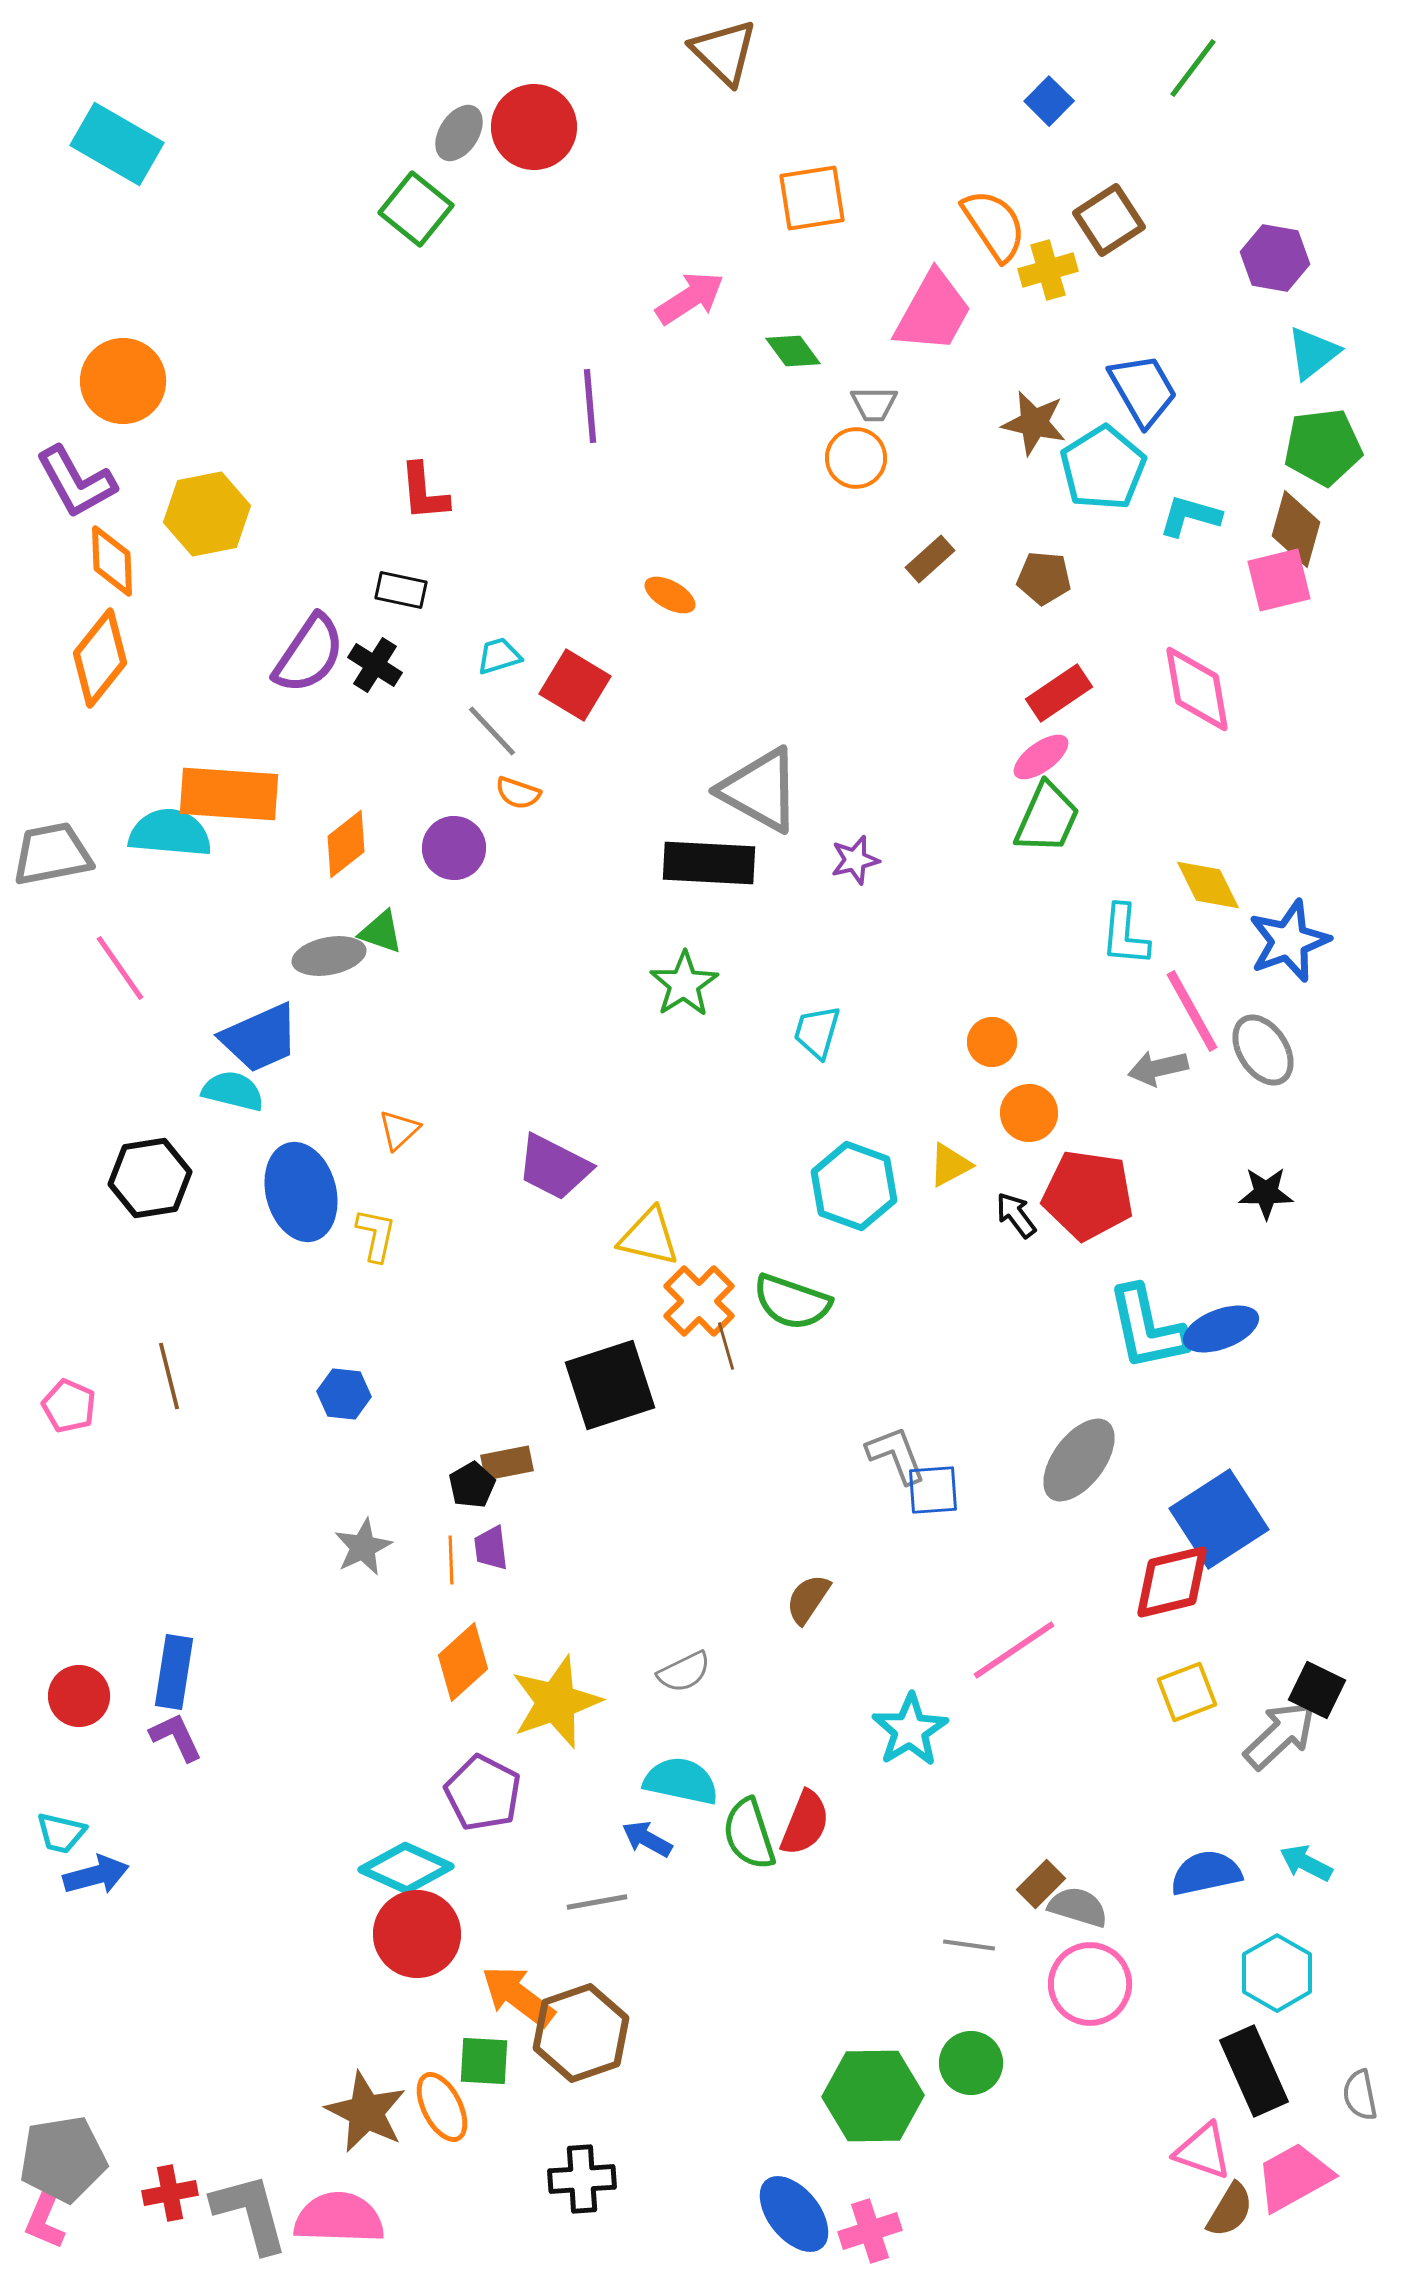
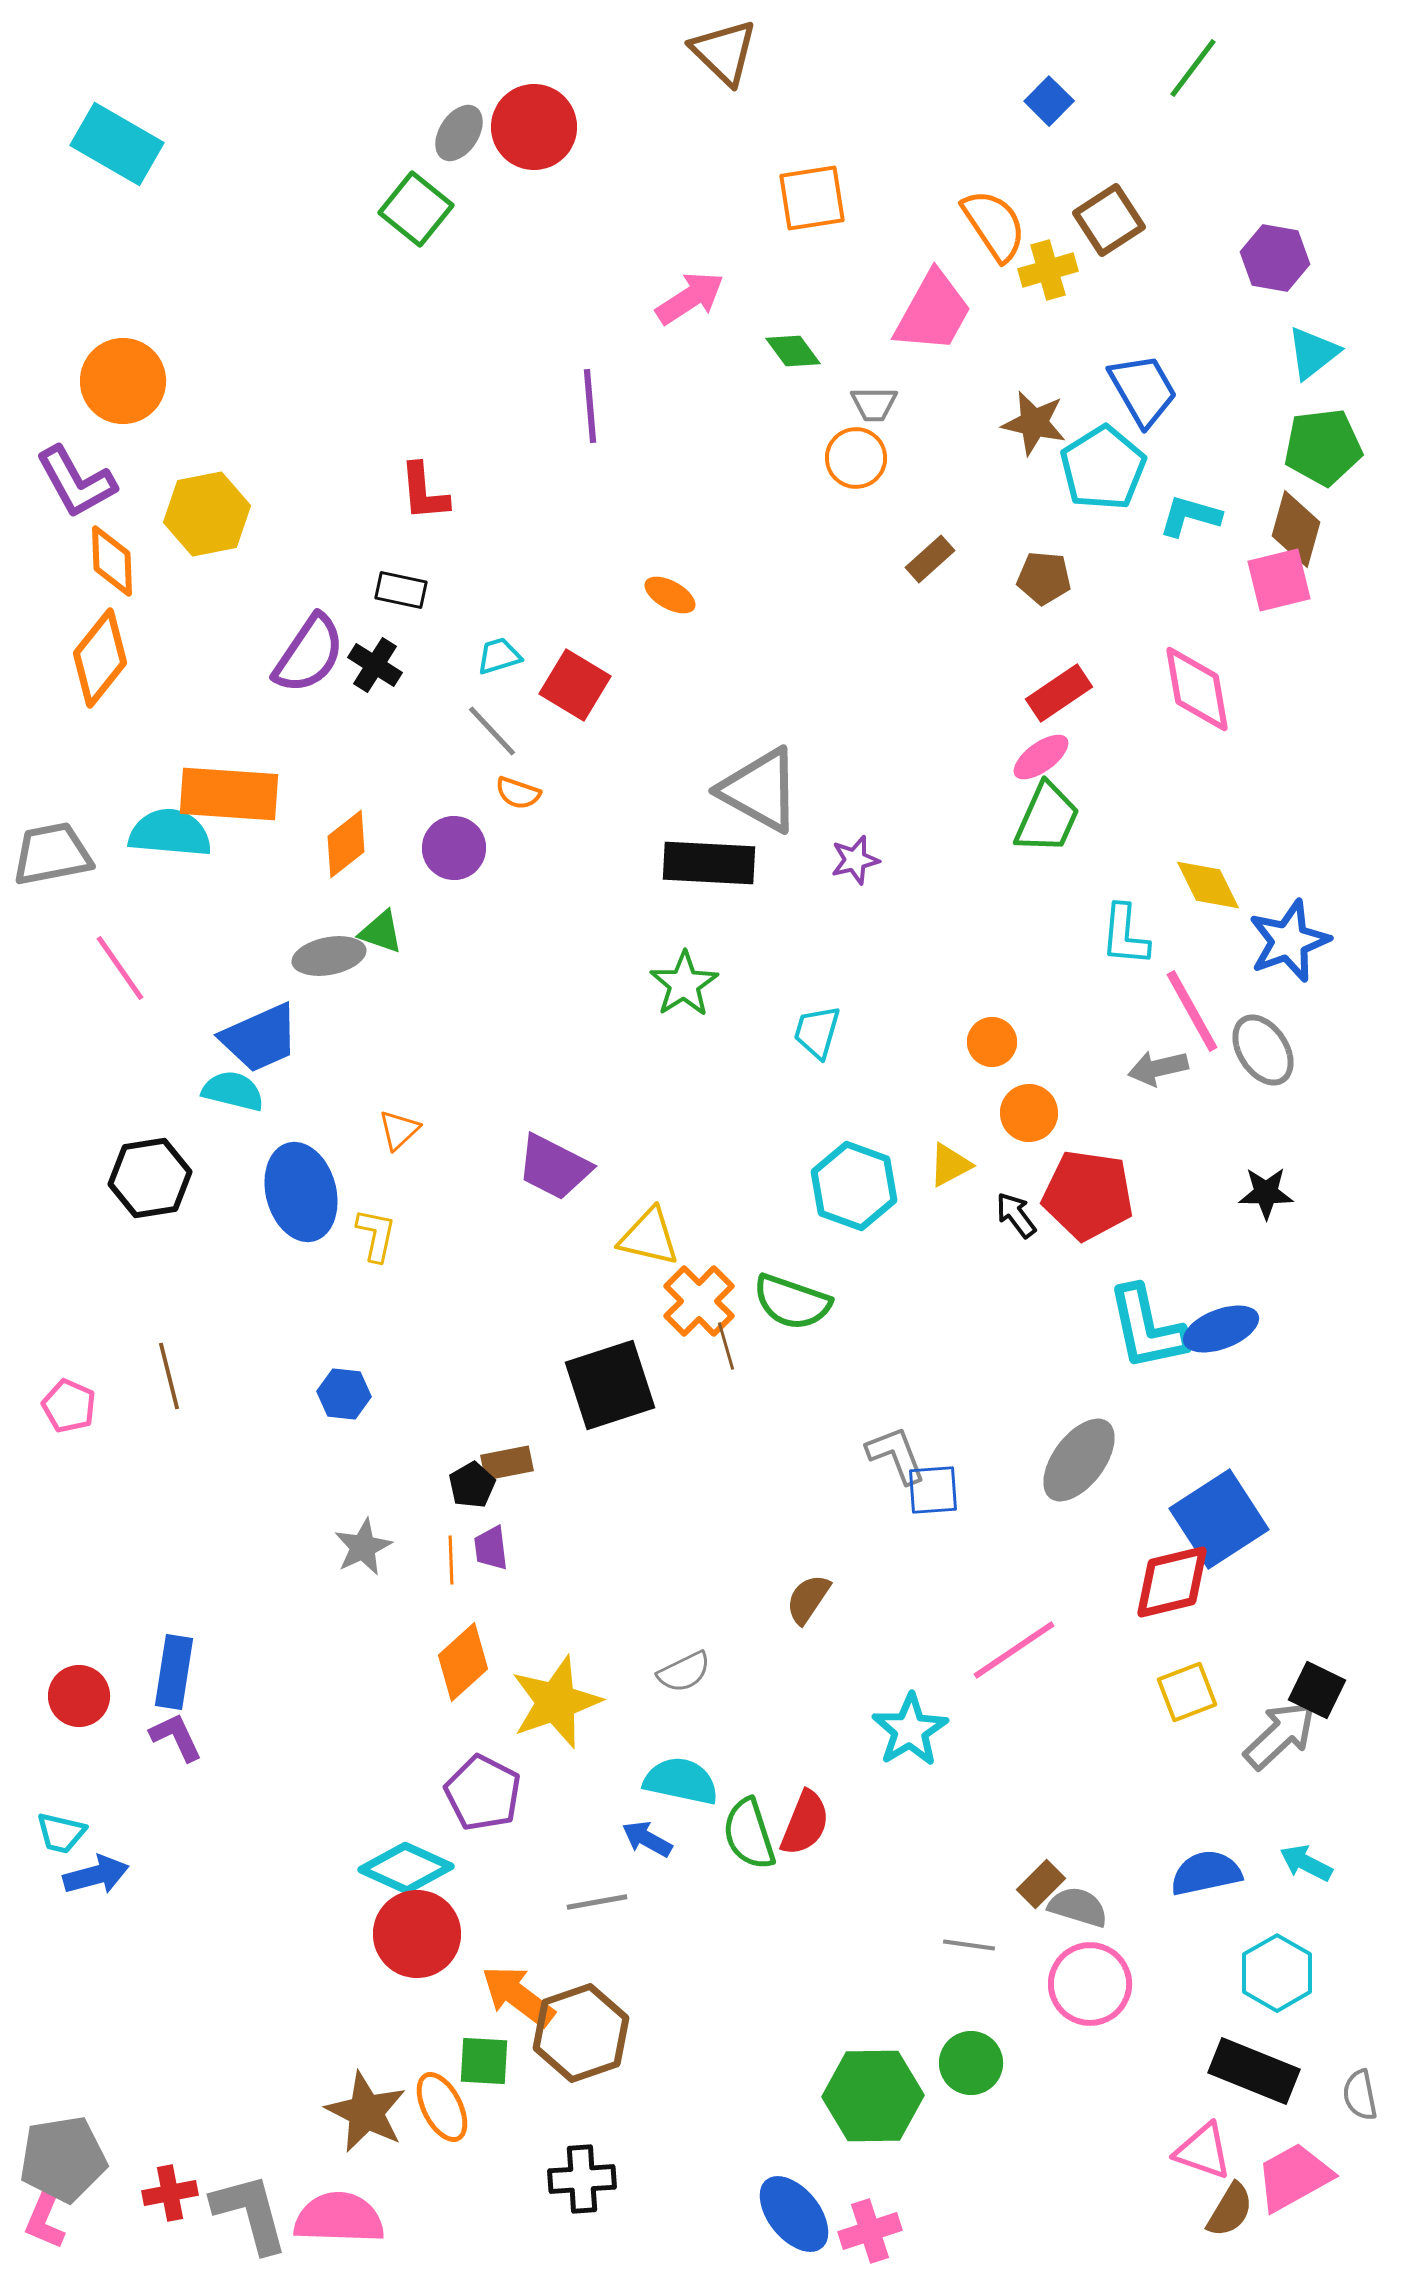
black rectangle at (1254, 2071): rotated 44 degrees counterclockwise
